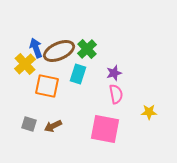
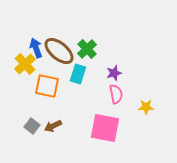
brown ellipse: rotated 64 degrees clockwise
yellow star: moved 3 px left, 5 px up
gray square: moved 3 px right, 2 px down; rotated 21 degrees clockwise
pink square: moved 1 px up
